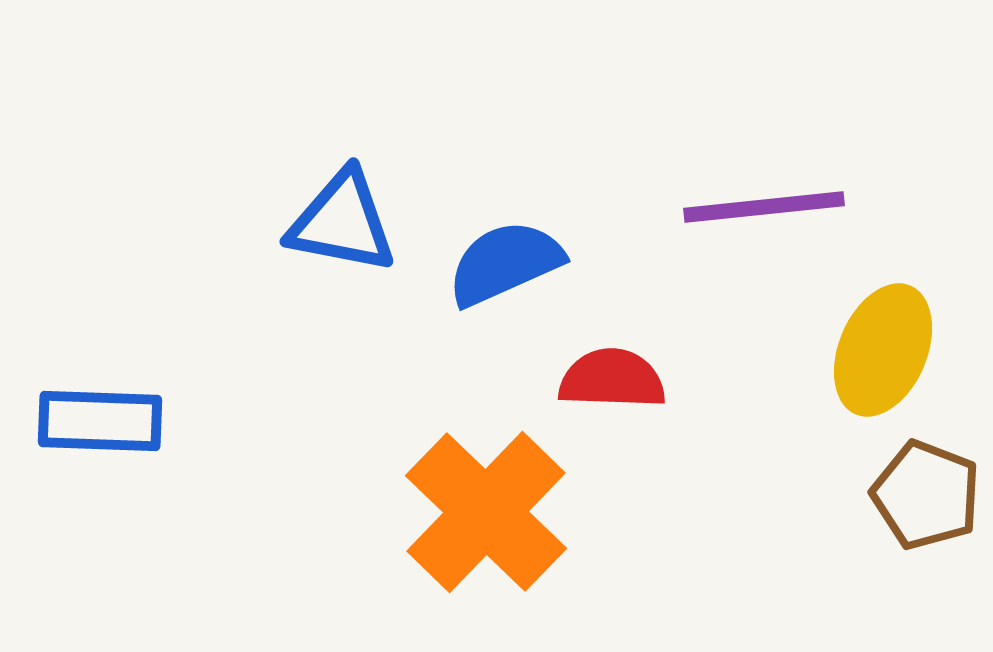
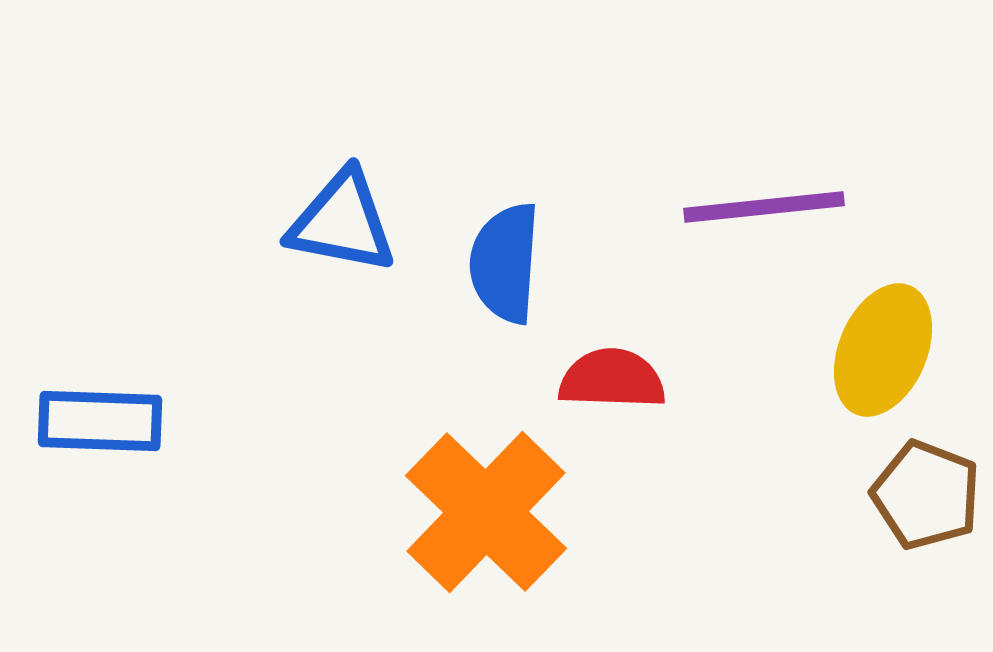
blue semicircle: rotated 62 degrees counterclockwise
